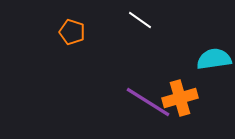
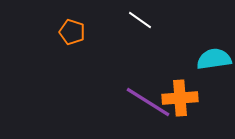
orange cross: rotated 12 degrees clockwise
